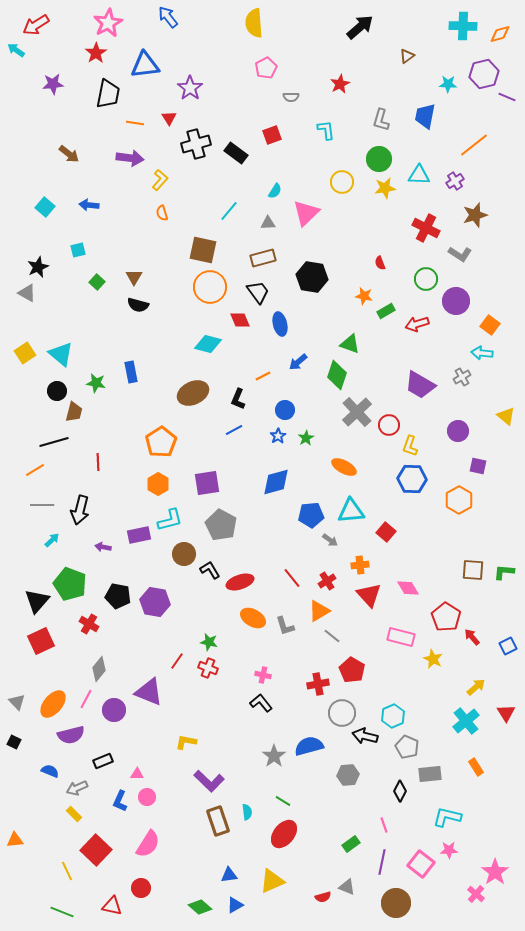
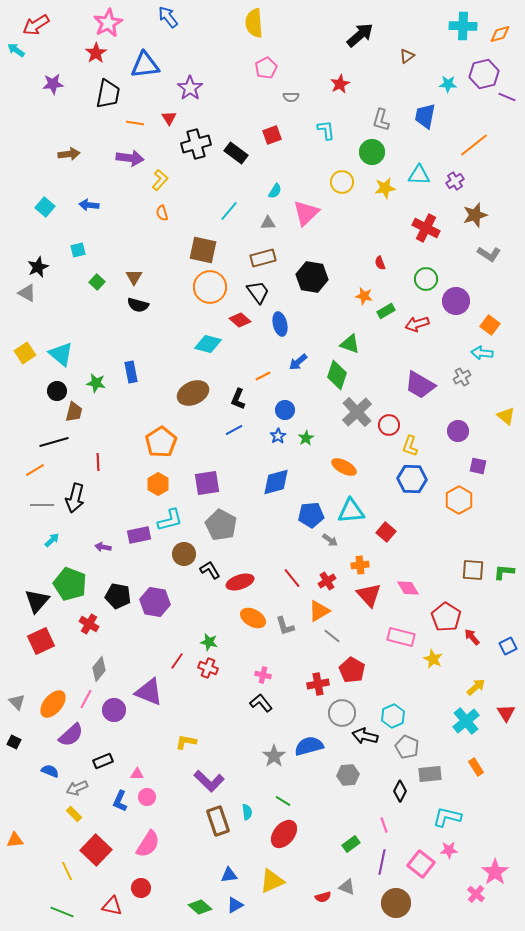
black arrow at (360, 27): moved 8 px down
brown arrow at (69, 154): rotated 45 degrees counterclockwise
green circle at (379, 159): moved 7 px left, 7 px up
gray L-shape at (460, 254): moved 29 px right
red diamond at (240, 320): rotated 25 degrees counterclockwise
black arrow at (80, 510): moved 5 px left, 12 px up
purple semicircle at (71, 735): rotated 28 degrees counterclockwise
